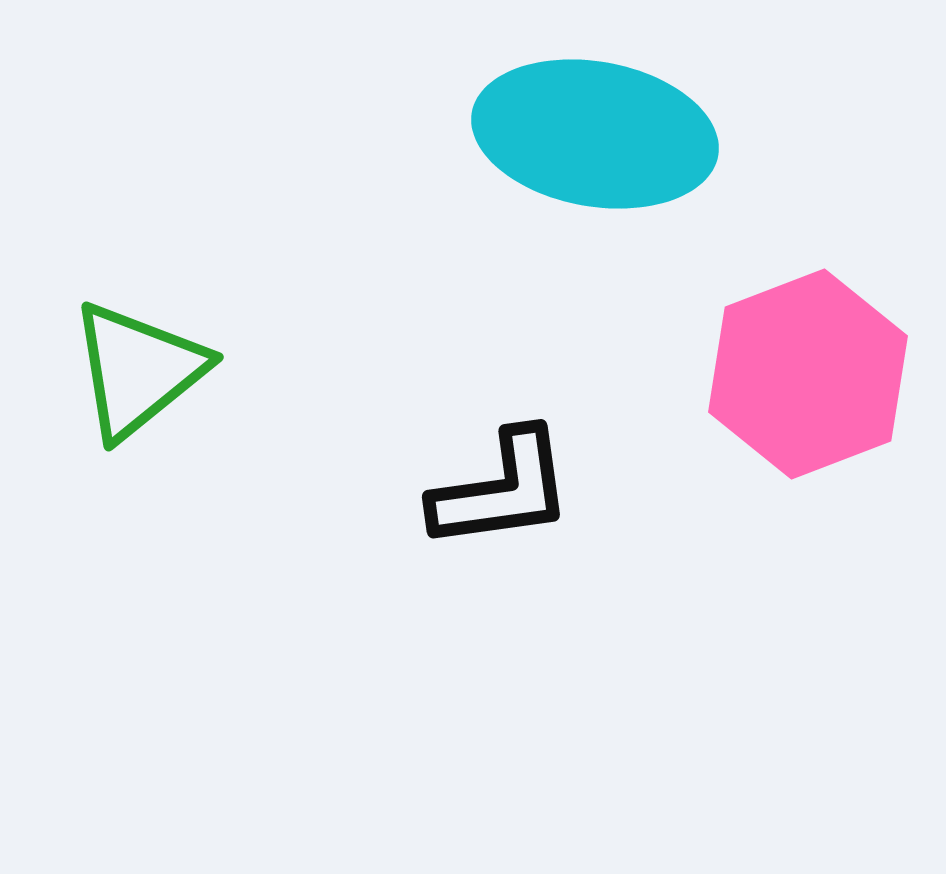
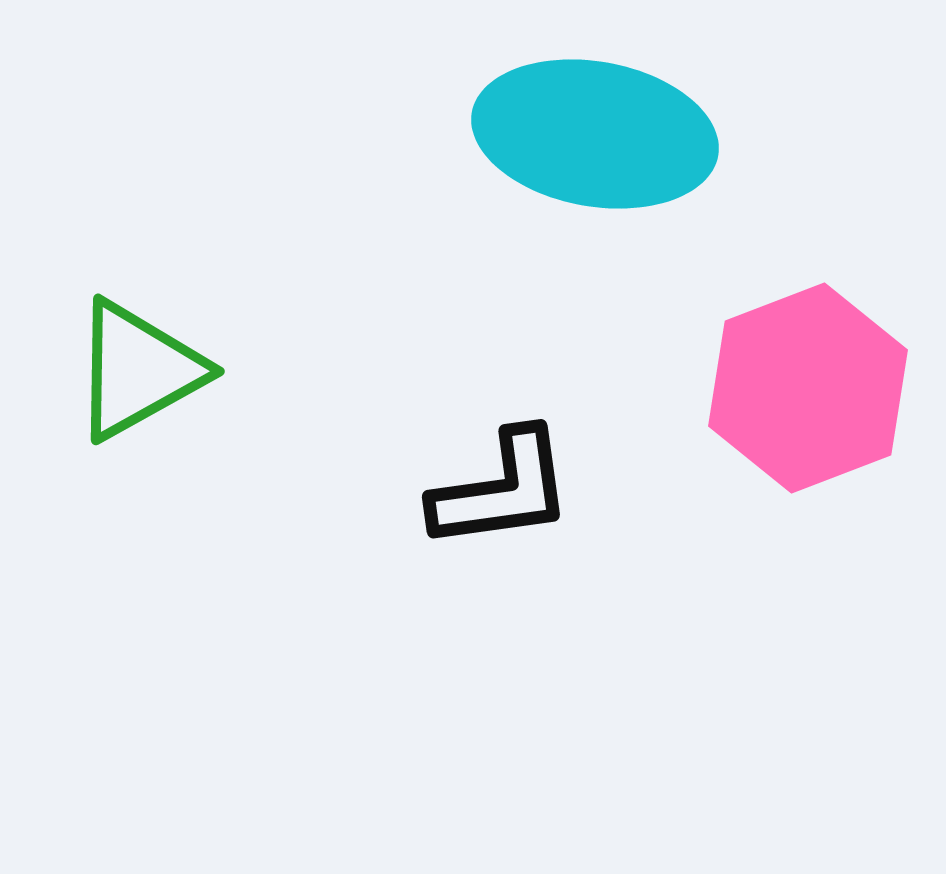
green triangle: rotated 10 degrees clockwise
pink hexagon: moved 14 px down
